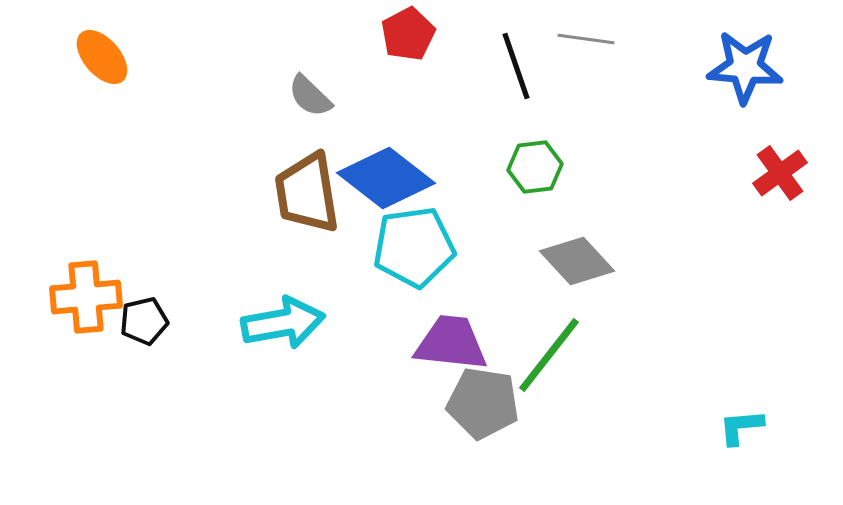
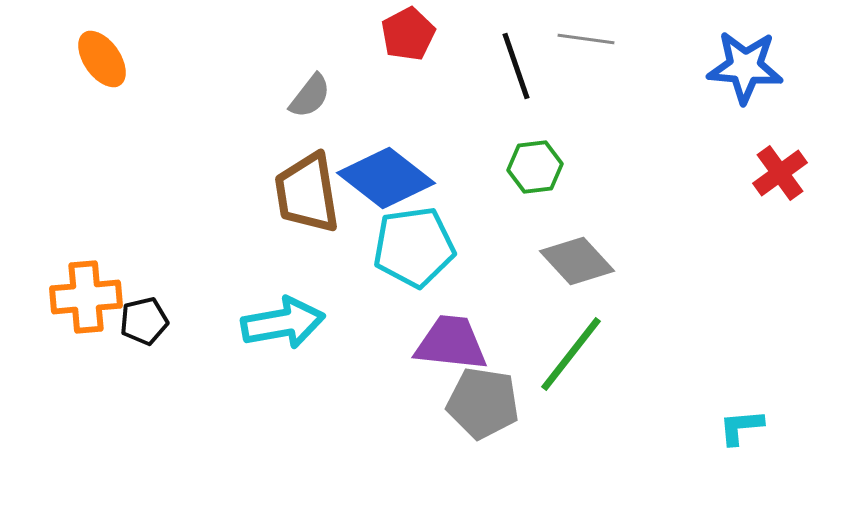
orange ellipse: moved 2 px down; rotated 6 degrees clockwise
gray semicircle: rotated 96 degrees counterclockwise
green line: moved 22 px right, 1 px up
